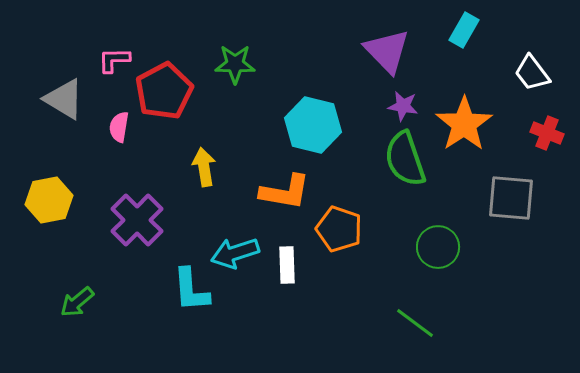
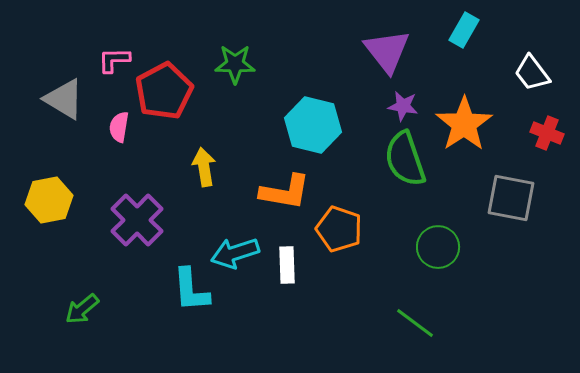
purple triangle: rotated 6 degrees clockwise
gray square: rotated 6 degrees clockwise
green arrow: moved 5 px right, 7 px down
